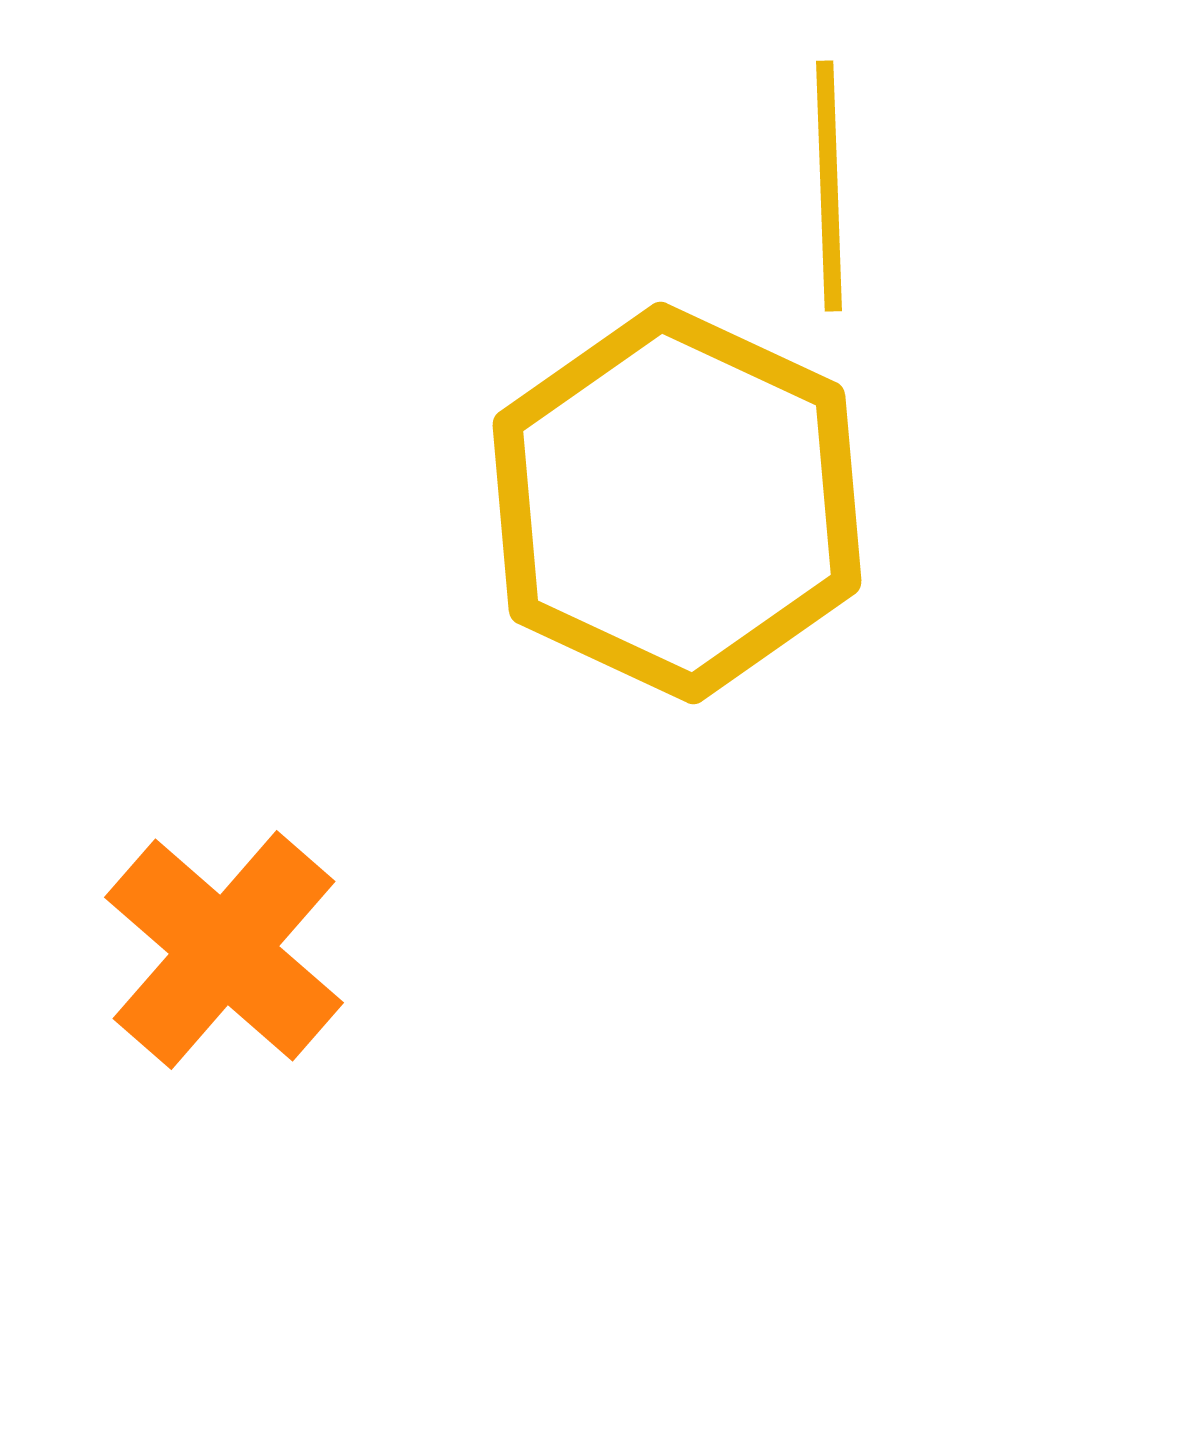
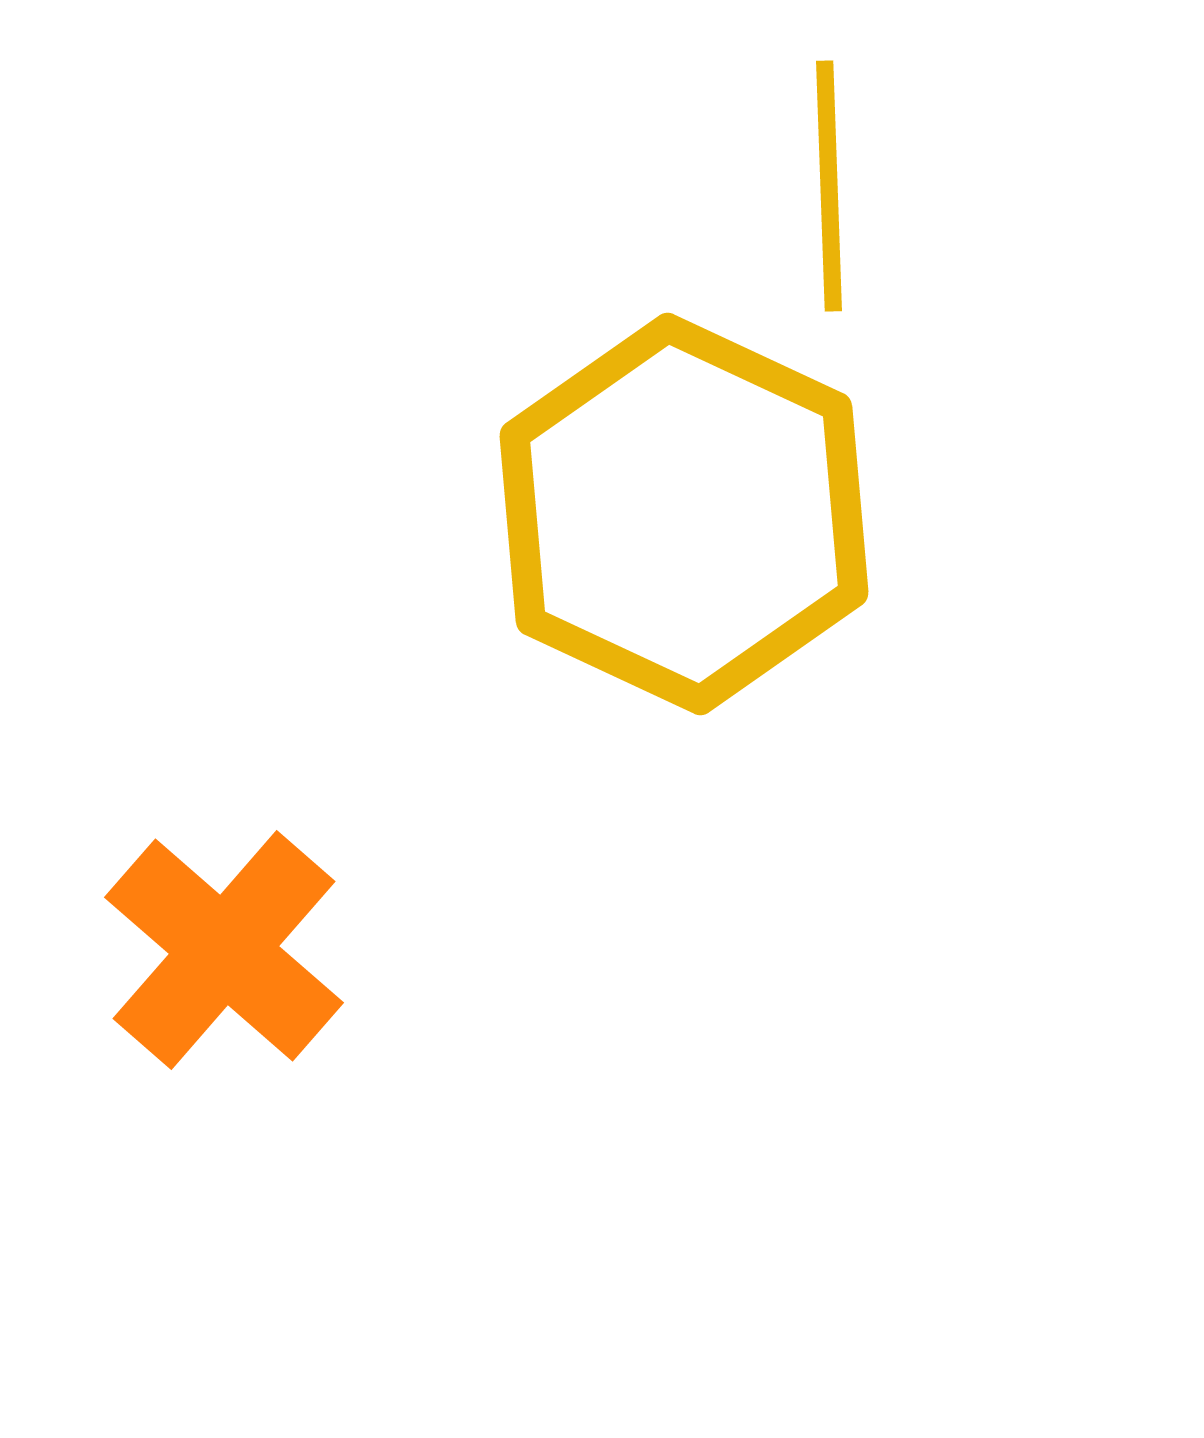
yellow hexagon: moved 7 px right, 11 px down
